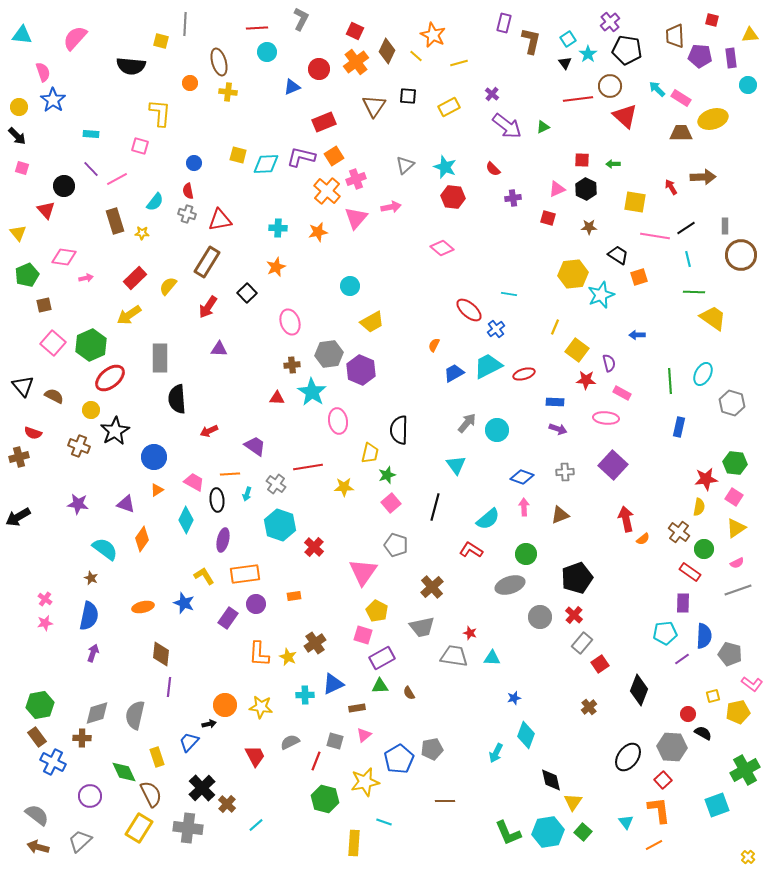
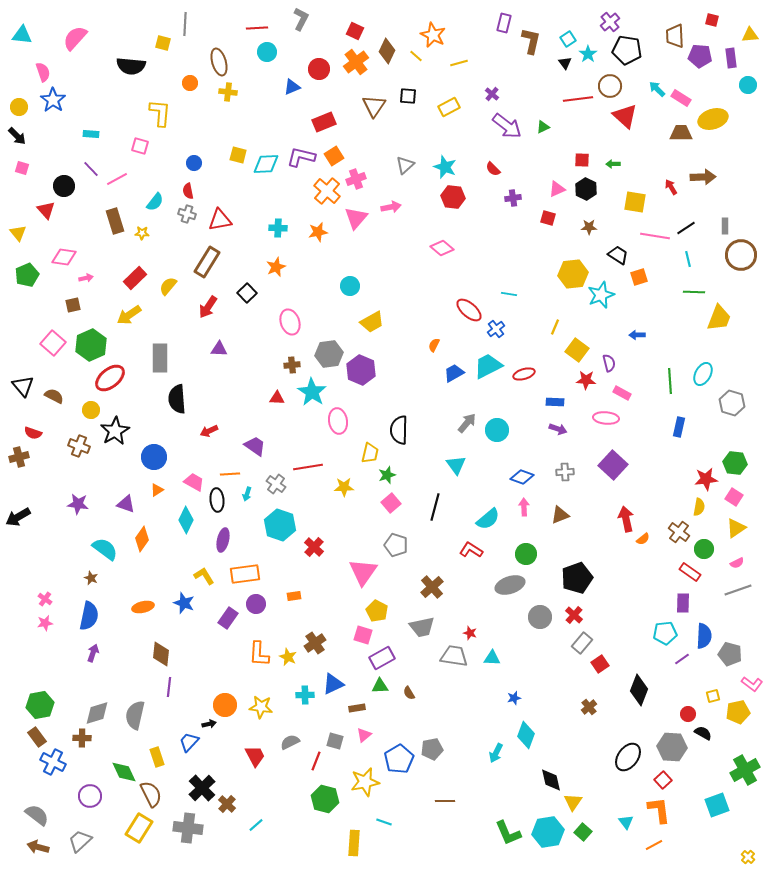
yellow square at (161, 41): moved 2 px right, 2 px down
brown square at (44, 305): moved 29 px right
yellow trapezoid at (713, 318): moved 6 px right; rotated 76 degrees clockwise
